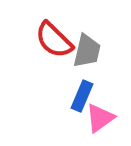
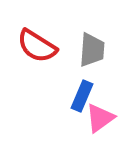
red semicircle: moved 17 px left, 6 px down; rotated 12 degrees counterclockwise
gray trapezoid: moved 5 px right, 1 px up; rotated 9 degrees counterclockwise
